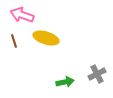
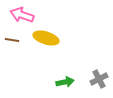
brown line: moved 2 px left, 1 px up; rotated 64 degrees counterclockwise
gray cross: moved 2 px right, 5 px down
